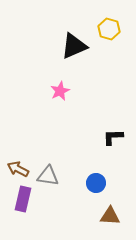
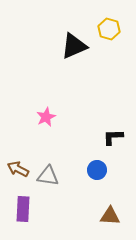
pink star: moved 14 px left, 26 px down
blue circle: moved 1 px right, 13 px up
purple rectangle: moved 10 px down; rotated 10 degrees counterclockwise
